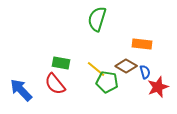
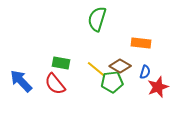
orange rectangle: moved 1 px left, 1 px up
brown diamond: moved 6 px left
blue semicircle: rotated 32 degrees clockwise
green pentagon: moved 5 px right; rotated 15 degrees counterclockwise
blue arrow: moved 9 px up
